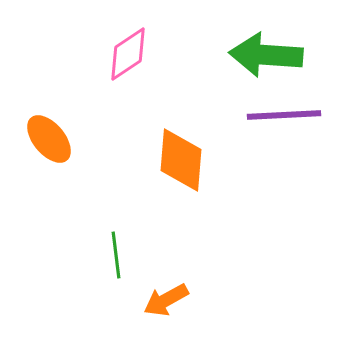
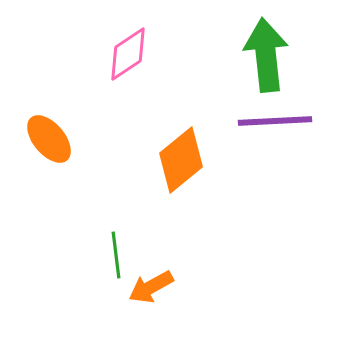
green arrow: rotated 80 degrees clockwise
purple line: moved 9 px left, 6 px down
orange diamond: rotated 46 degrees clockwise
orange arrow: moved 15 px left, 13 px up
